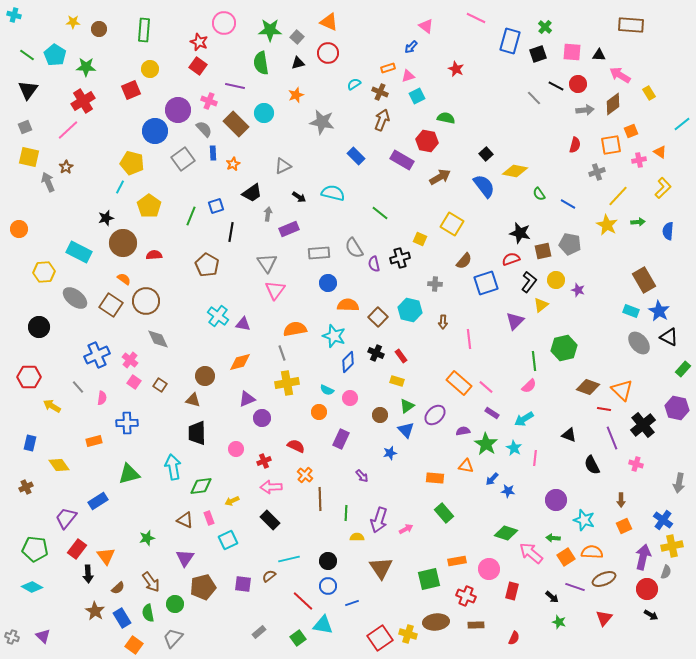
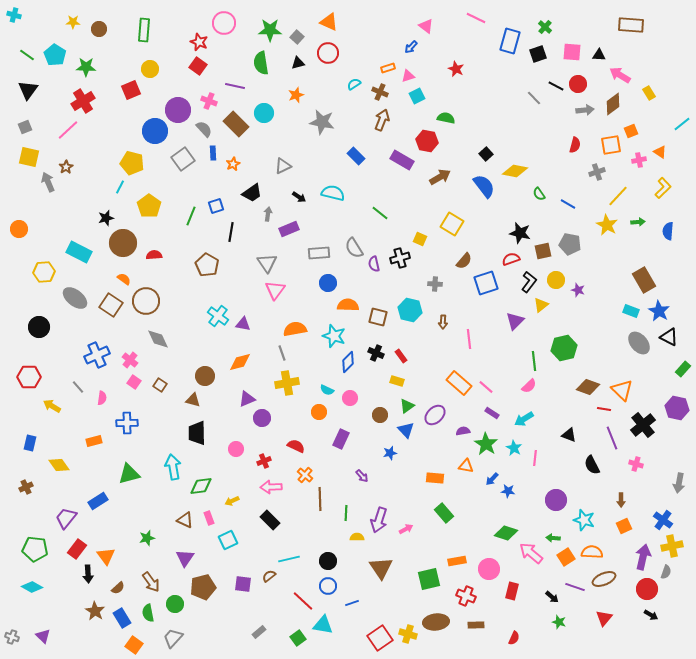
brown square at (378, 317): rotated 30 degrees counterclockwise
